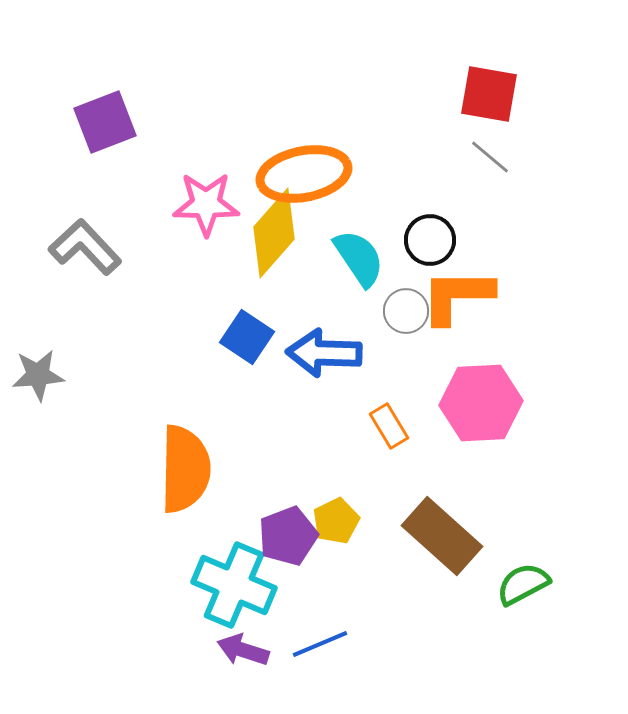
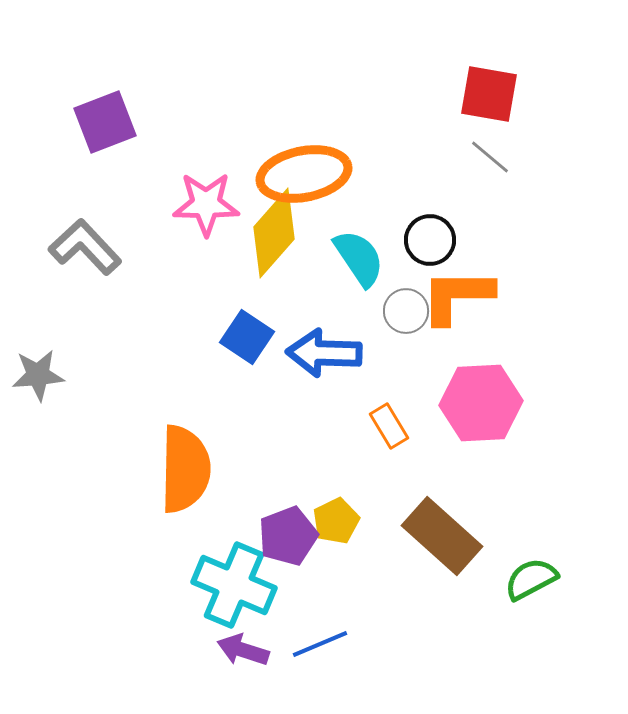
green semicircle: moved 8 px right, 5 px up
